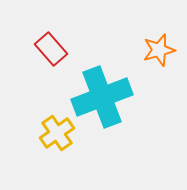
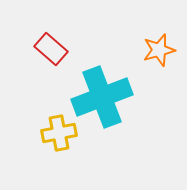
red rectangle: rotated 8 degrees counterclockwise
yellow cross: moved 2 px right; rotated 24 degrees clockwise
